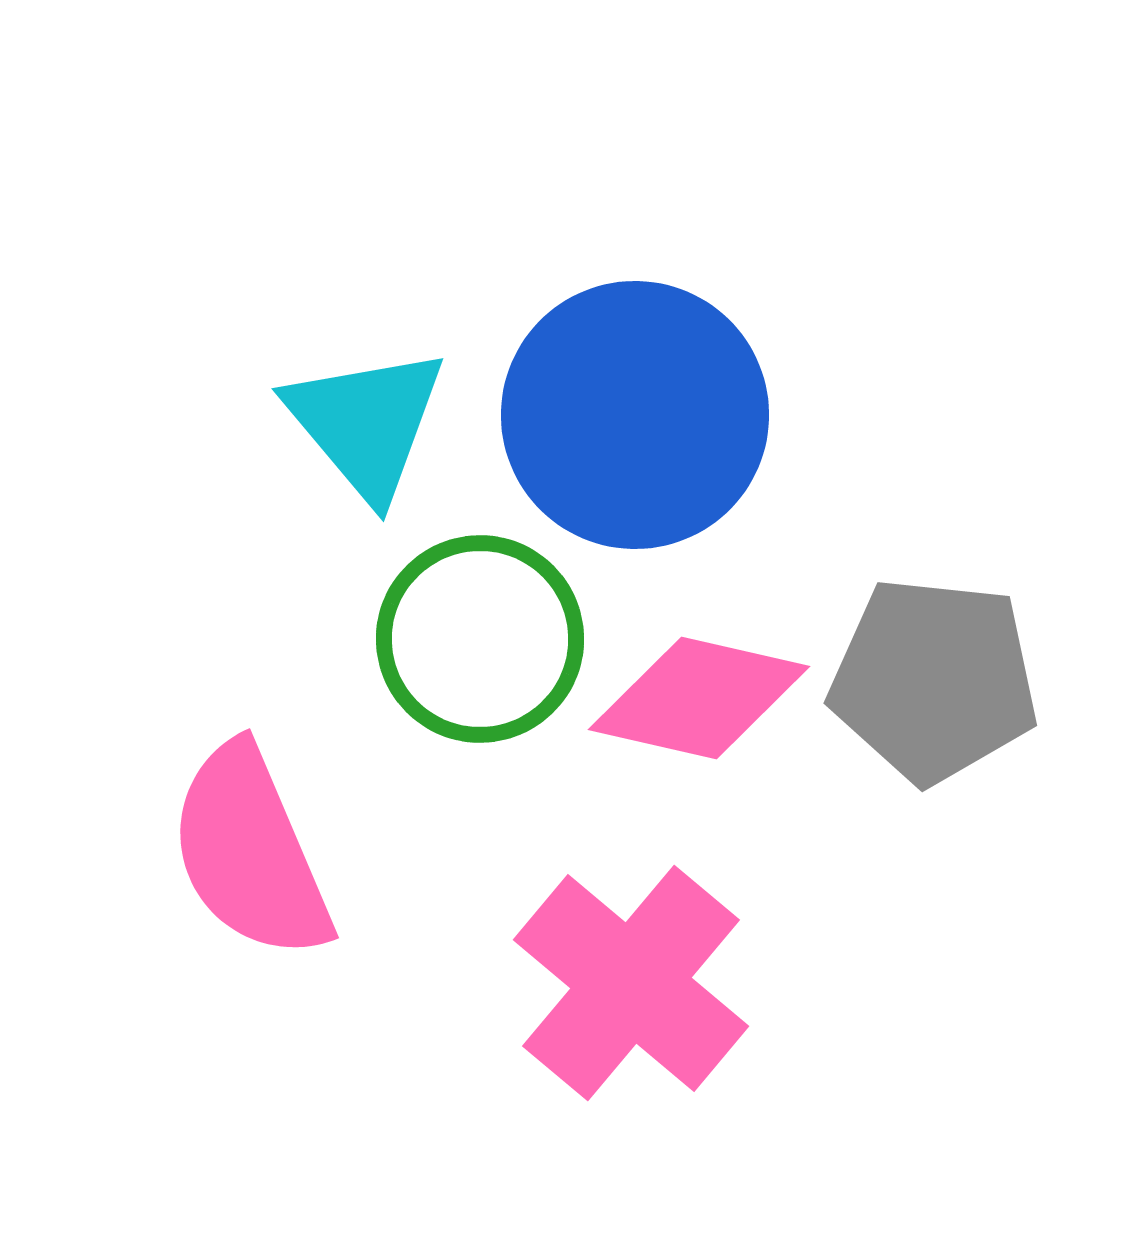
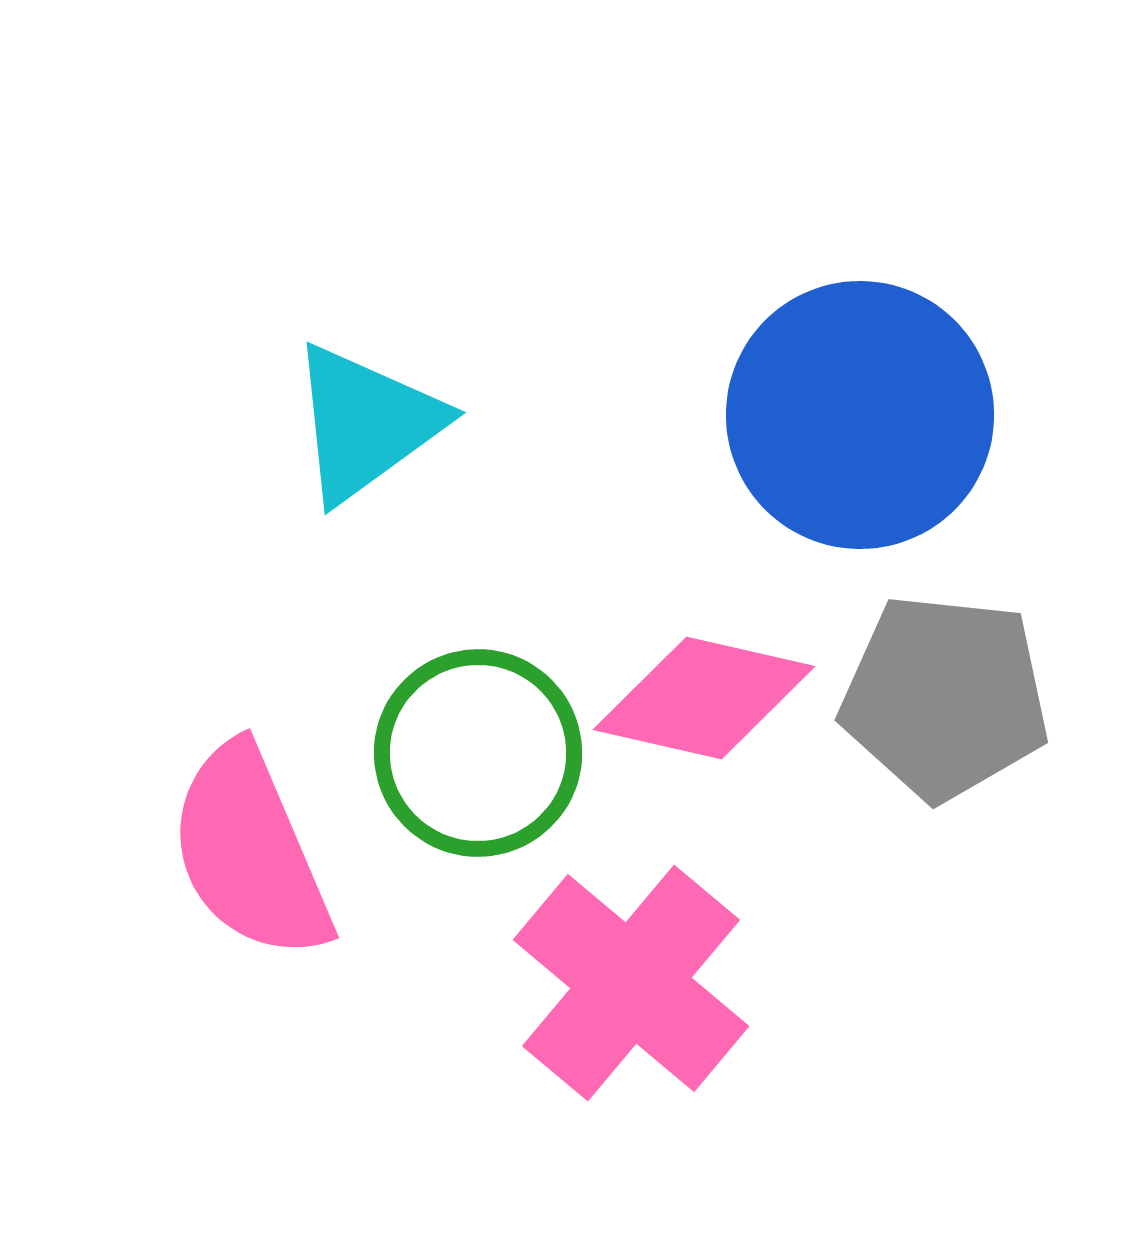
blue circle: moved 225 px right
cyan triangle: rotated 34 degrees clockwise
green circle: moved 2 px left, 114 px down
gray pentagon: moved 11 px right, 17 px down
pink diamond: moved 5 px right
